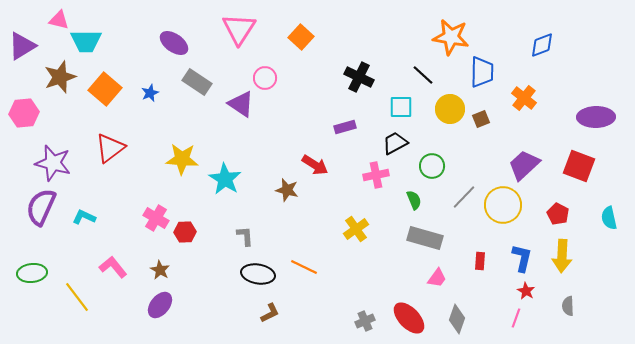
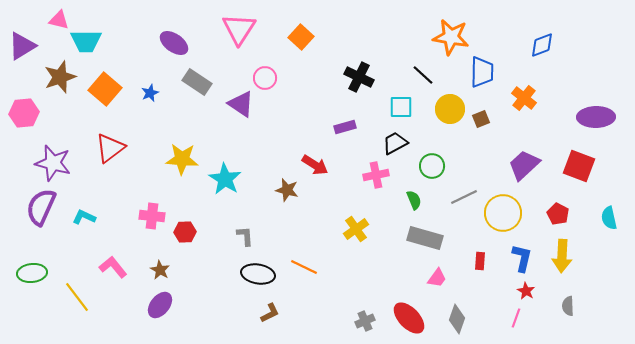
gray line at (464, 197): rotated 20 degrees clockwise
yellow circle at (503, 205): moved 8 px down
pink cross at (156, 218): moved 4 px left, 2 px up; rotated 25 degrees counterclockwise
